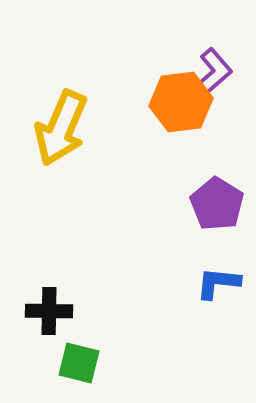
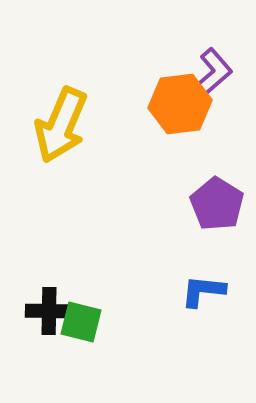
orange hexagon: moved 1 px left, 2 px down
yellow arrow: moved 3 px up
blue L-shape: moved 15 px left, 8 px down
green square: moved 2 px right, 41 px up
